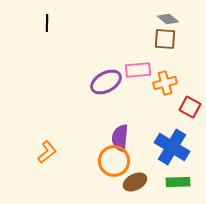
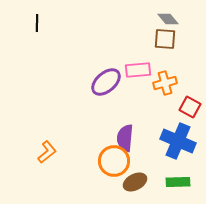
gray diamond: rotated 10 degrees clockwise
black line: moved 10 px left
purple ellipse: rotated 12 degrees counterclockwise
purple semicircle: moved 5 px right
blue cross: moved 6 px right, 6 px up; rotated 8 degrees counterclockwise
